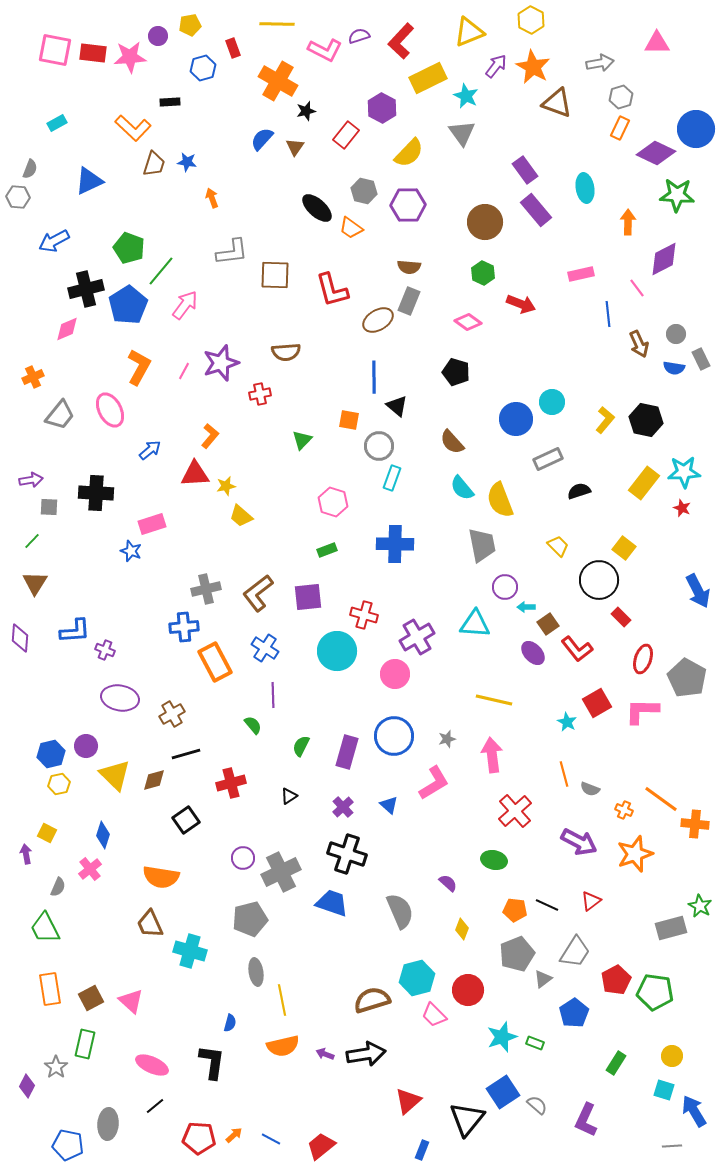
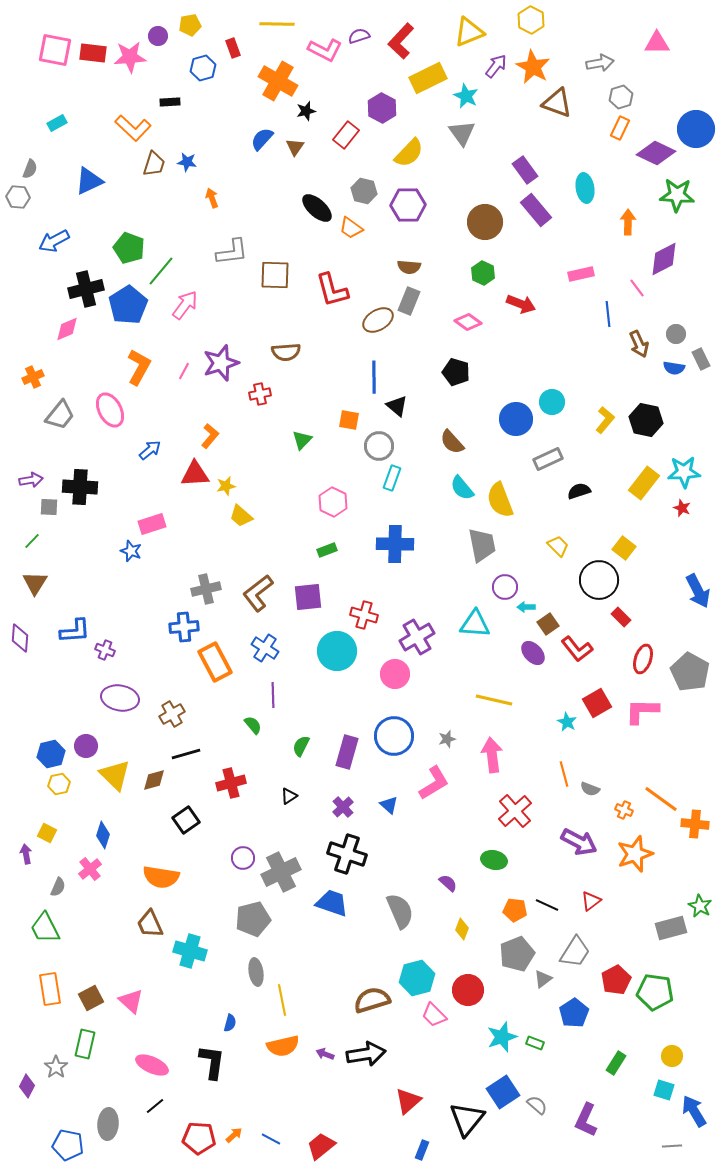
black cross at (96, 493): moved 16 px left, 6 px up
pink hexagon at (333, 502): rotated 8 degrees clockwise
gray pentagon at (687, 678): moved 3 px right, 6 px up
gray pentagon at (250, 919): moved 3 px right
